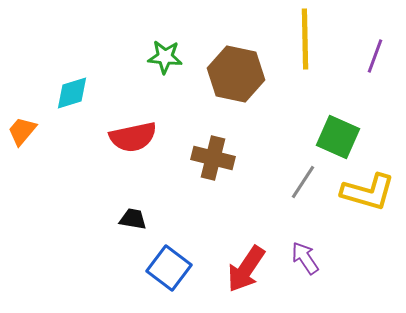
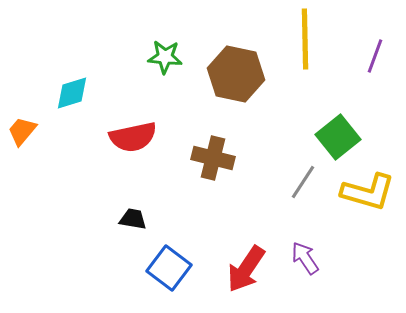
green square: rotated 27 degrees clockwise
